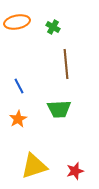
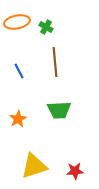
green cross: moved 7 px left
brown line: moved 11 px left, 2 px up
blue line: moved 15 px up
green trapezoid: moved 1 px down
red star: rotated 12 degrees clockwise
